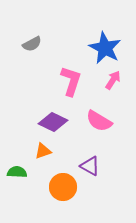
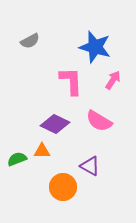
gray semicircle: moved 2 px left, 3 px up
blue star: moved 10 px left, 1 px up; rotated 12 degrees counterclockwise
pink L-shape: rotated 20 degrees counterclockwise
purple diamond: moved 2 px right, 2 px down
orange triangle: moved 1 px left; rotated 18 degrees clockwise
green semicircle: moved 13 px up; rotated 24 degrees counterclockwise
